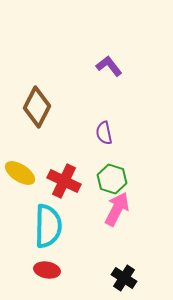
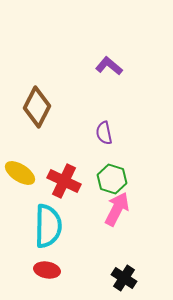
purple L-shape: rotated 12 degrees counterclockwise
